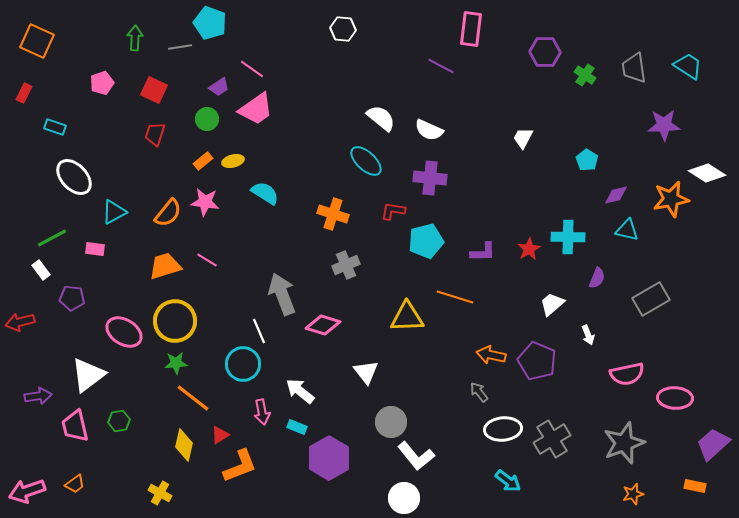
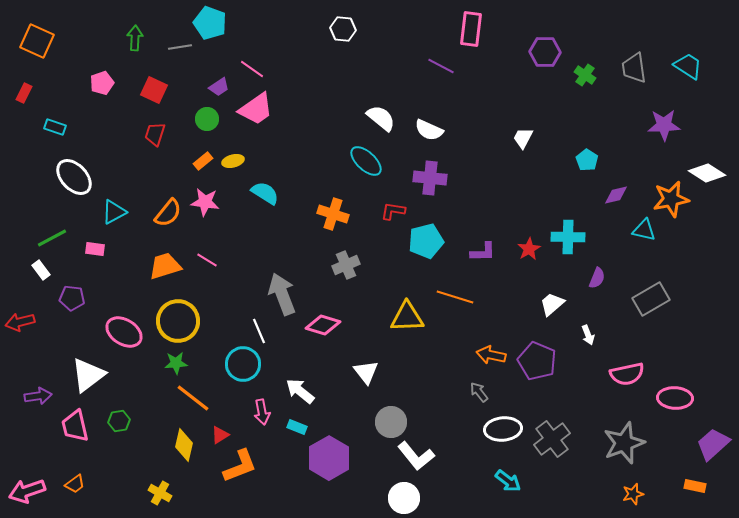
cyan triangle at (627, 230): moved 17 px right
yellow circle at (175, 321): moved 3 px right
gray cross at (552, 439): rotated 6 degrees counterclockwise
